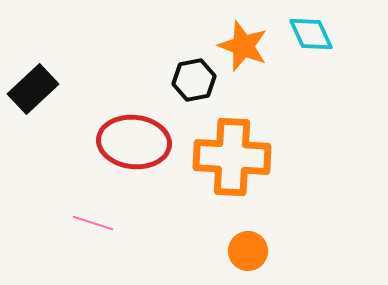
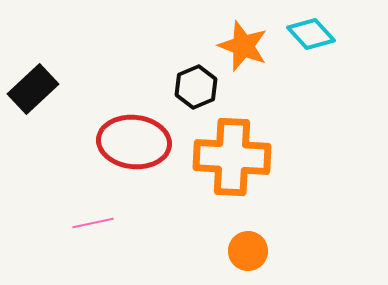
cyan diamond: rotated 18 degrees counterclockwise
black hexagon: moved 2 px right, 7 px down; rotated 12 degrees counterclockwise
pink line: rotated 30 degrees counterclockwise
